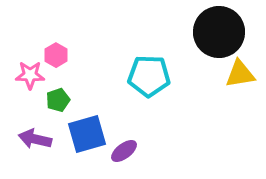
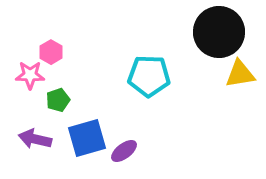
pink hexagon: moved 5 px left, 3 px up
blue square: moved 4 px down
